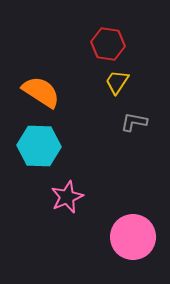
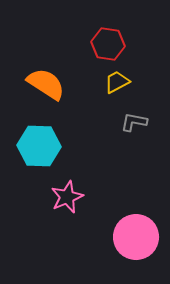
yellow trapezoid: rotated 28 degrees clockwise
orange semicircle: moved 5 px right, 8 px up
pink circle: moved 3 px right
